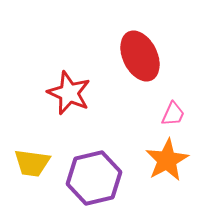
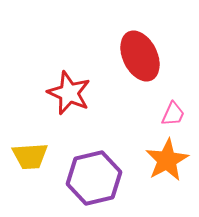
yellow trapezoid: moved 2 px left, 7 px up; rotated 12 degrees counterclockwise
